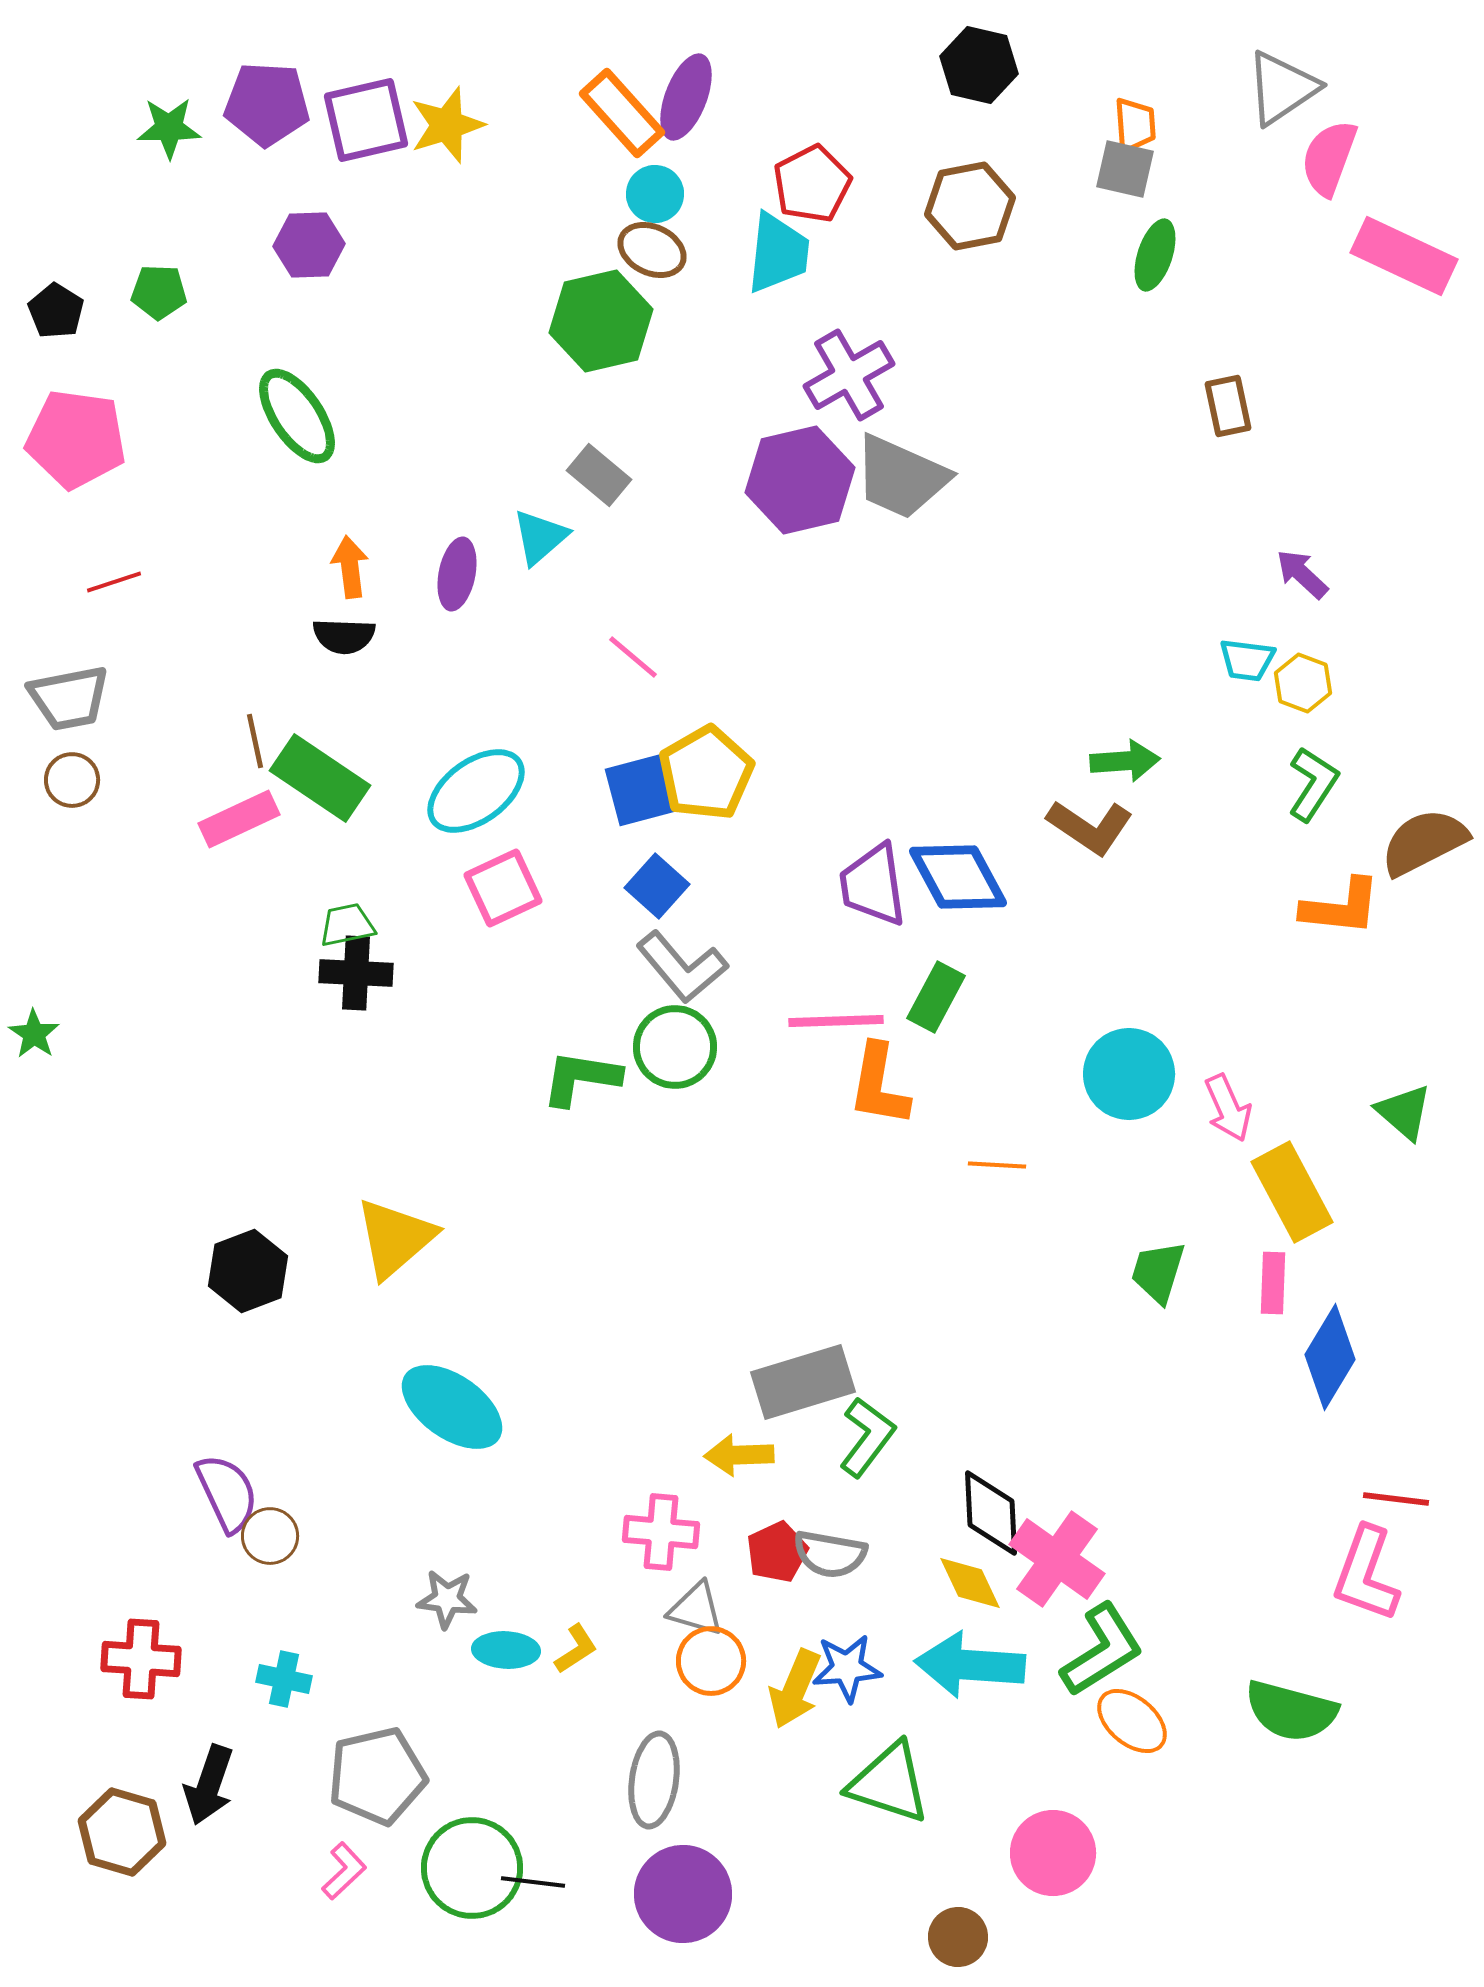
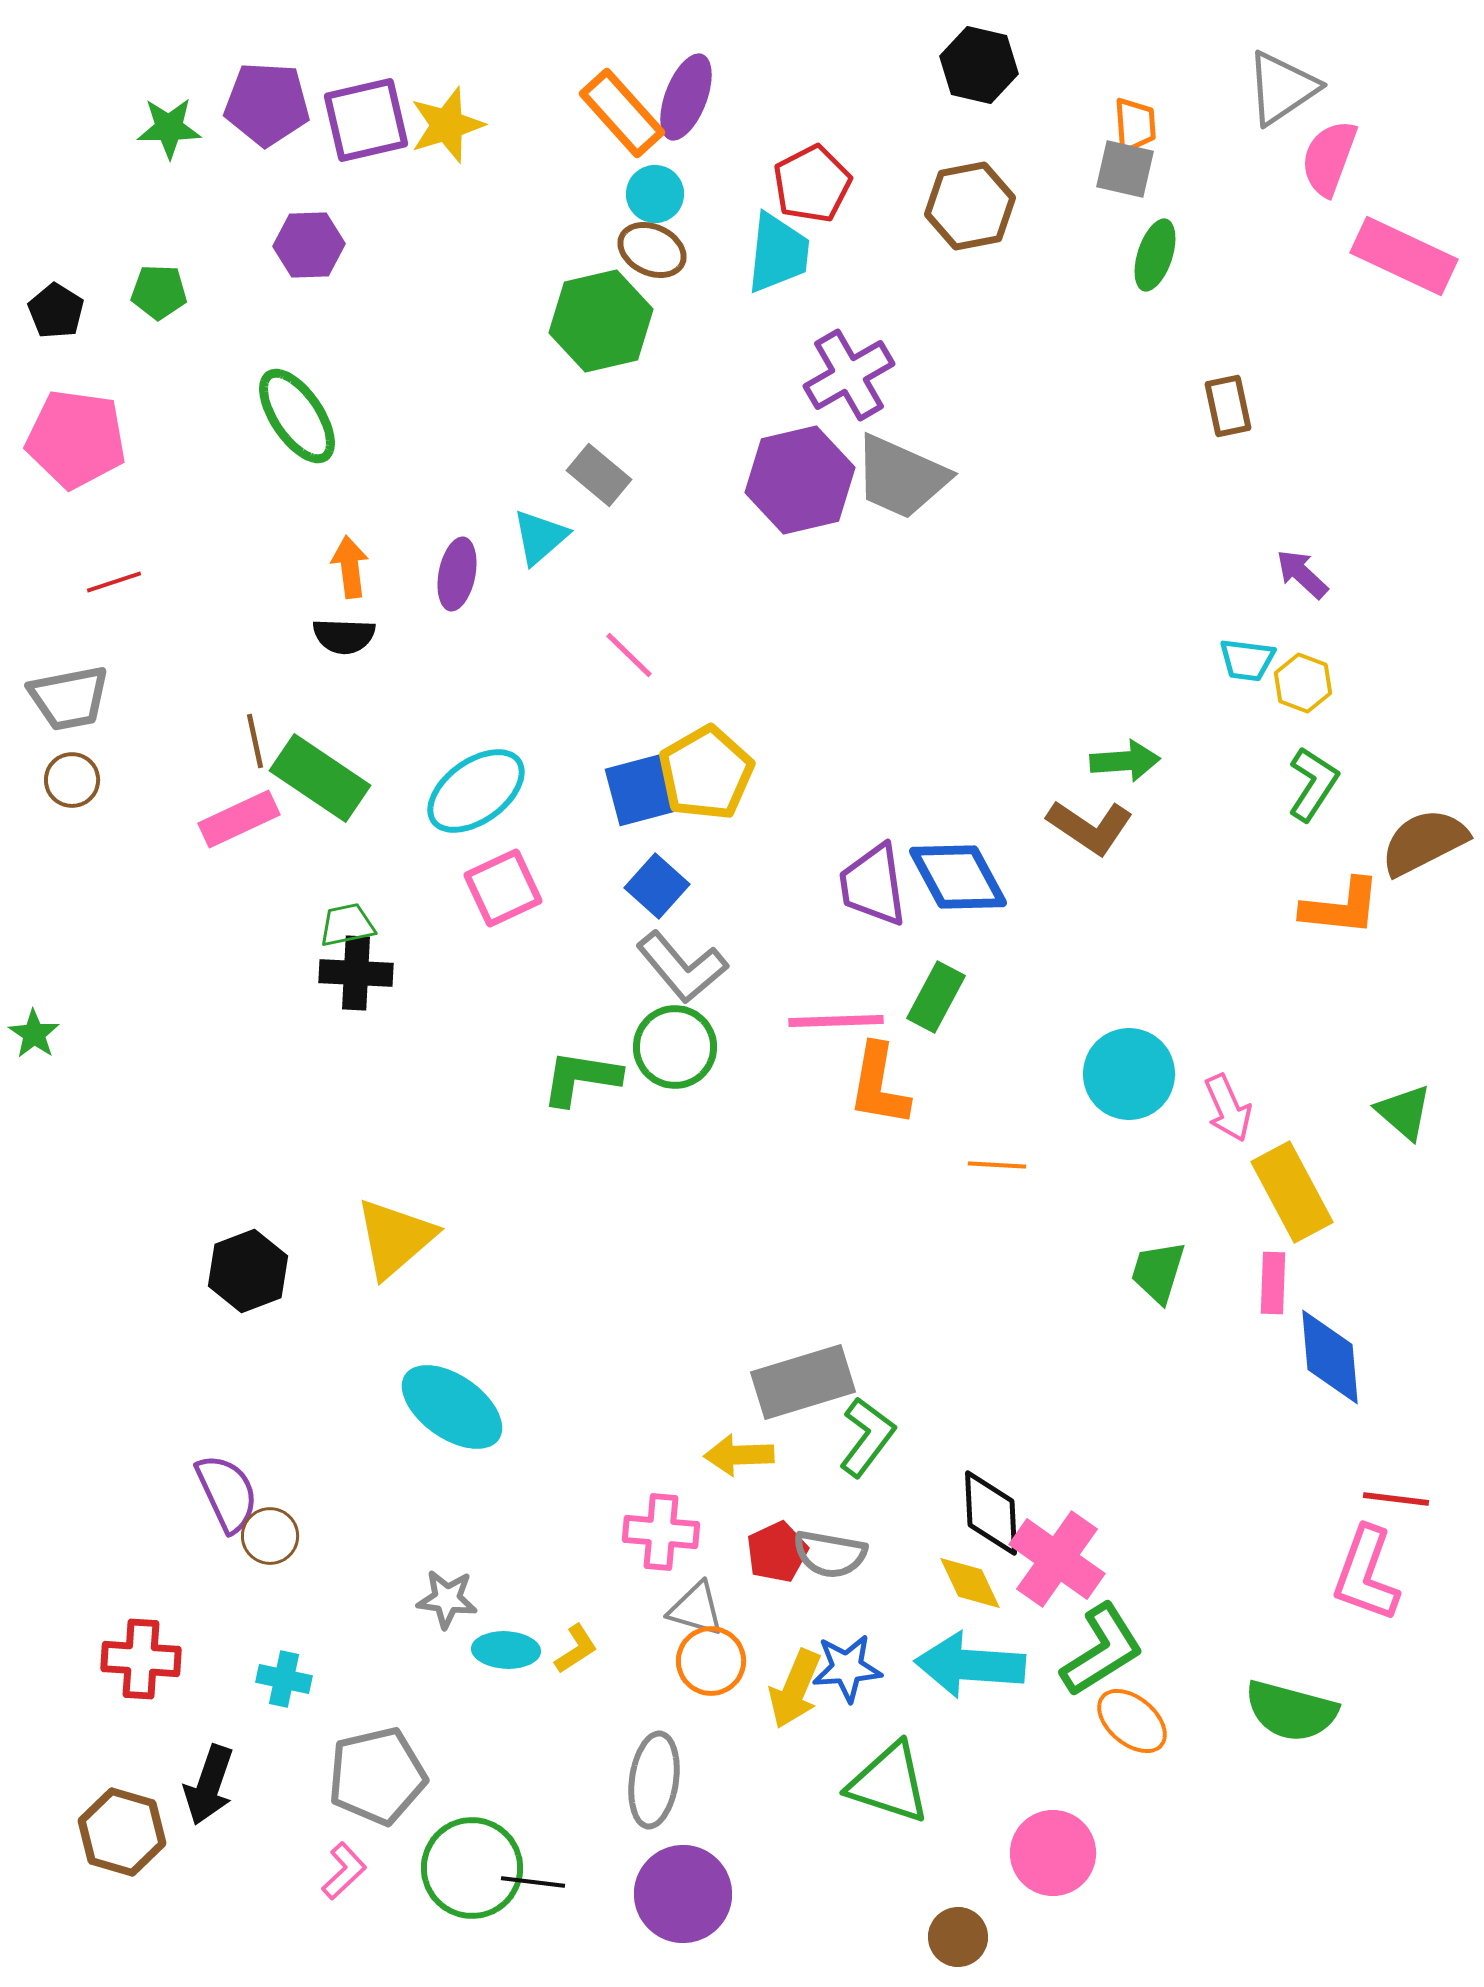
pink line at (633, 657): moved 4 px left, 2 px up; rotated 4 degrees clockwise
blue diamond at (1330, 1357): rotated 36 degrees counterclockwise
